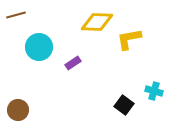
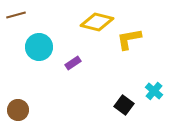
yellow diamond: rotated 12 degrees clockwise
cyan cross: rotated 24 degrees clockwise
